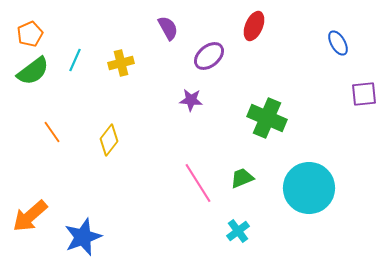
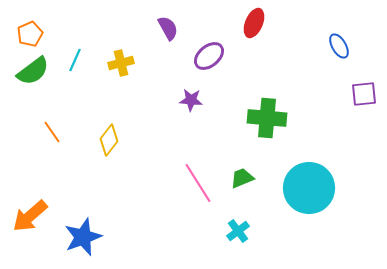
red ellipse: moved 3 px up
blue ellipse: moved 1 px right, 3 px down
green cross: rotated 18 degrees counterclockwise
